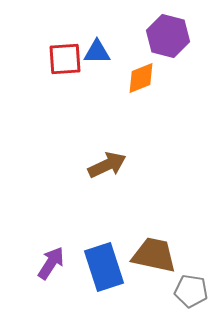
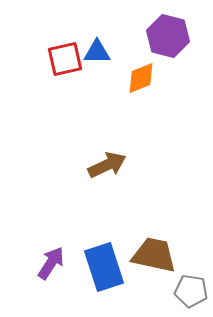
red square: rotated 9 degrees counterclockwise
